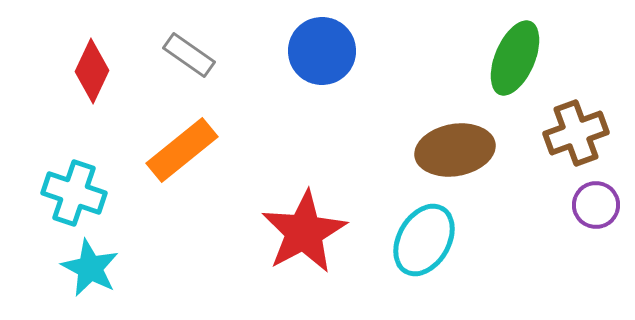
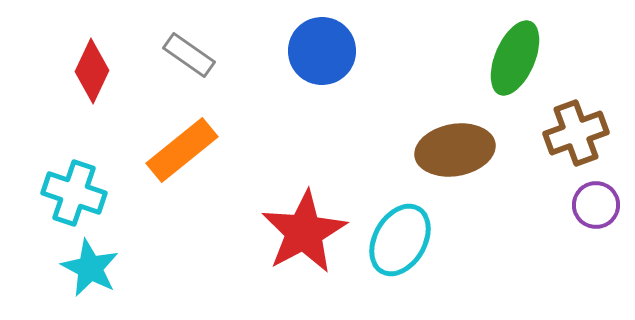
cyan ellipse: moved 24 px left
